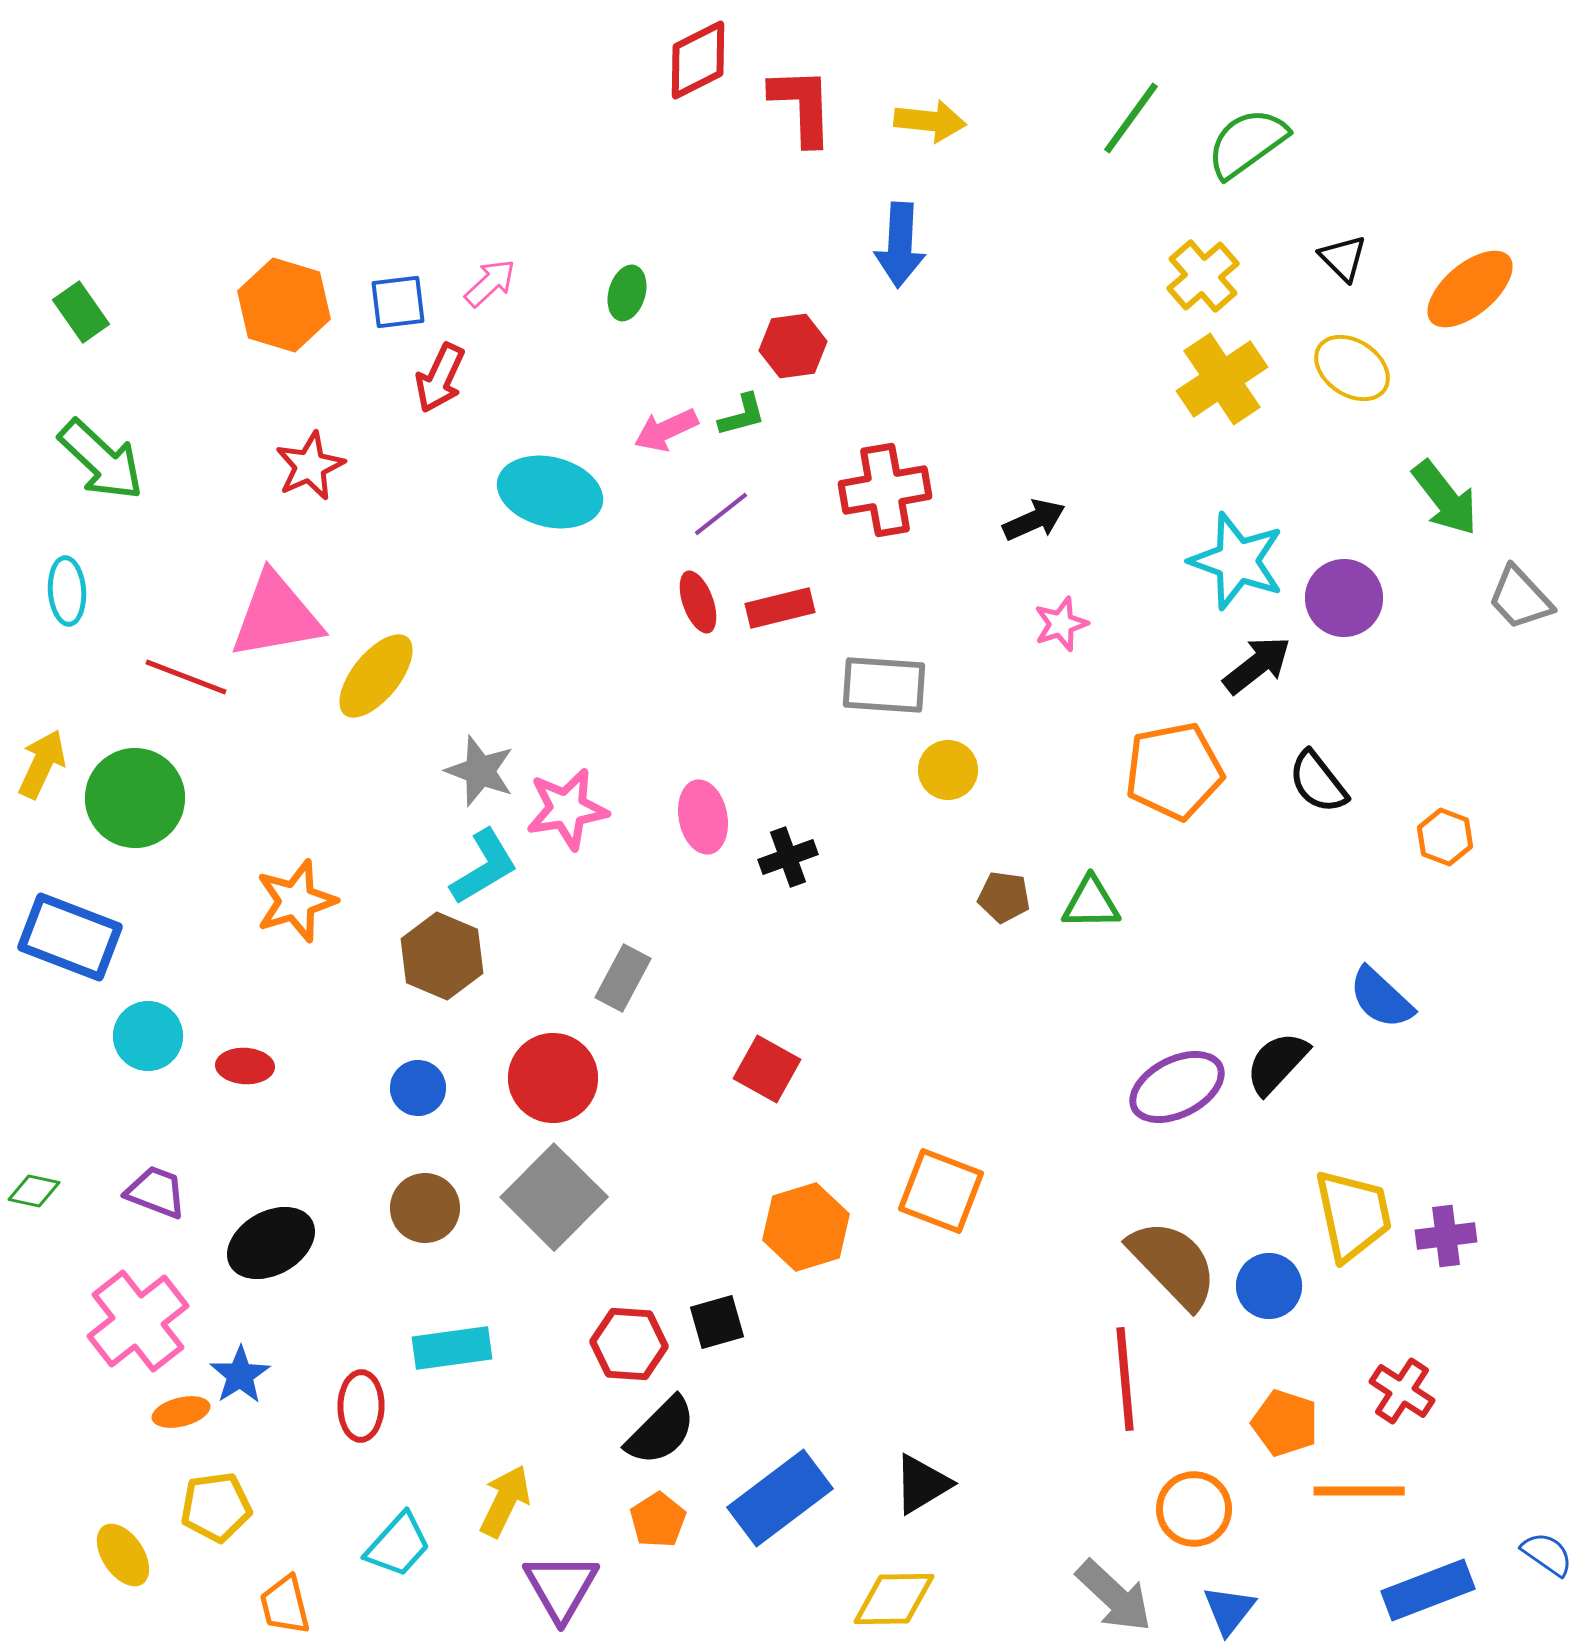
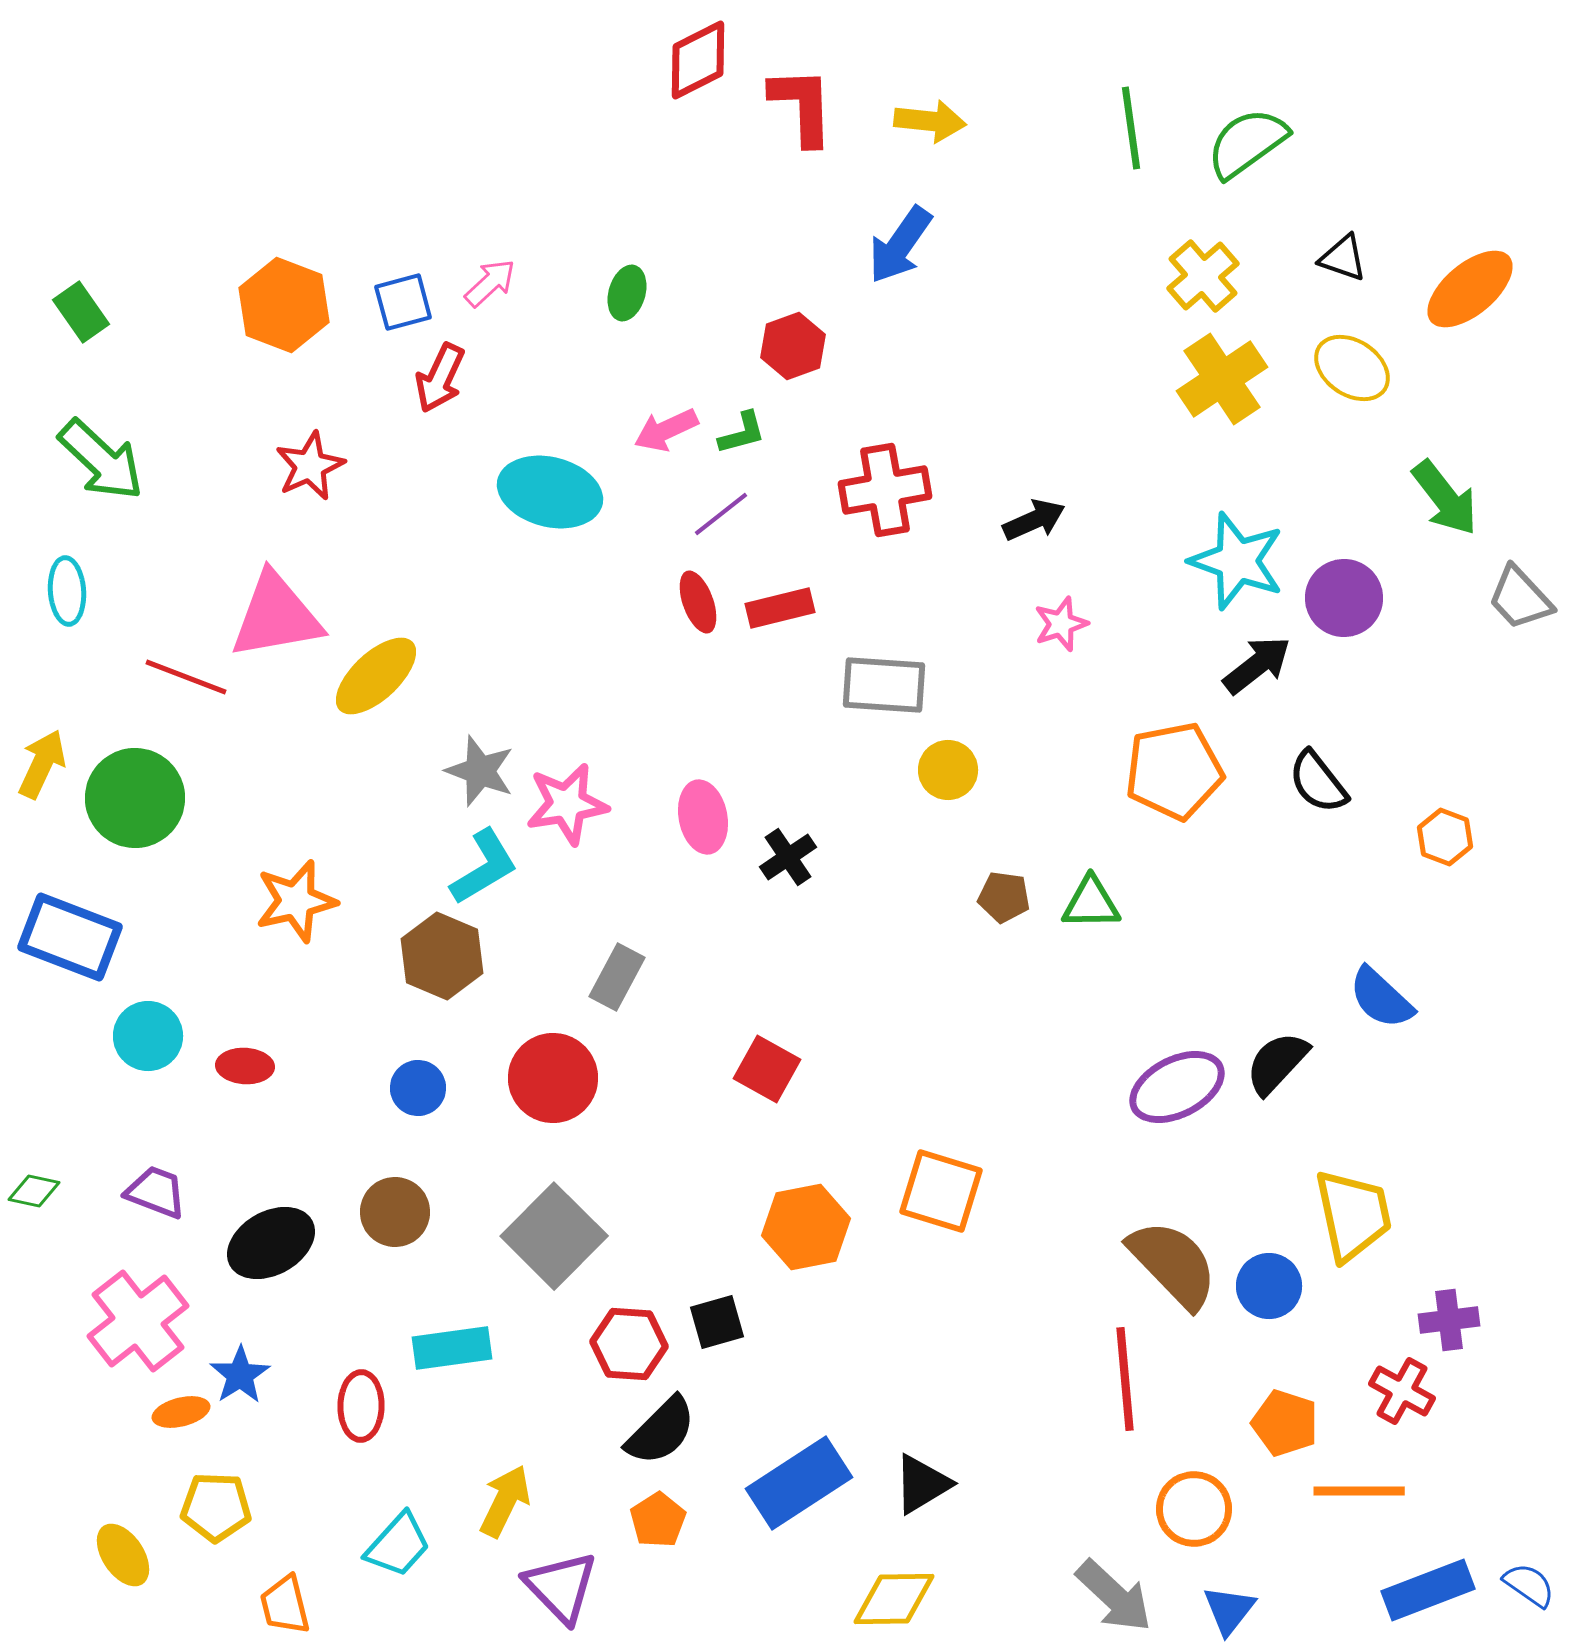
green line at (1131, 118): moved 10 px down; rotated 44 degrees counterclockwise
blue arrow at (900, 245): rotated 32 degrees clockwise
black triangle at (1343, 258): rotated 26 degrees counterclockwise
blue square at (398, 302): moved 5 px right; rotated 8 degrees counterclockwise
orange hexagon at (284, 305): rotated 4 degrees clockwise
red hexagon at (793, 346): rotated 12 degrees counterclockwise
green L-shape at (742, 415): moved 18 px down
yellow ellipse at (376, 676): rotated 8 degrees clockwise
pink star at (567, 809): moved 5 px up
black cross at (788, 857): rotated 14 degrees counterclockwise
orange star at (296, 901): rotated 4 degrees clockwise
gray rectangle at (623, 978): moved 6 px left, 1 px up
orange square at (941, 1191): rotated 4 degrees counterclockwise
gray square at (554, 1197): moved 39 px down
brown circle at (425, 1208): moved 30 px left, 4 px down
orange hexagon at (806, 1227): rotated 6 degrees clockwise
purple cross at (1446, 1236): moved 3 px right, 84 px down
red cross at (1402, 1391): rotated 4 degrees counterclockwise
blue rectangle at (780, 1498): moved 19 px right, 15 px up; rotated 4 degrees clockwise
yellow pentagon at (216, 1507): rotated 10 degrees clockwise
blue semicircle at (1547, 1554): moved 18 px left, 31 px down
purple triangle at (561, 1587): rotated 14 degrees counterclockwise
